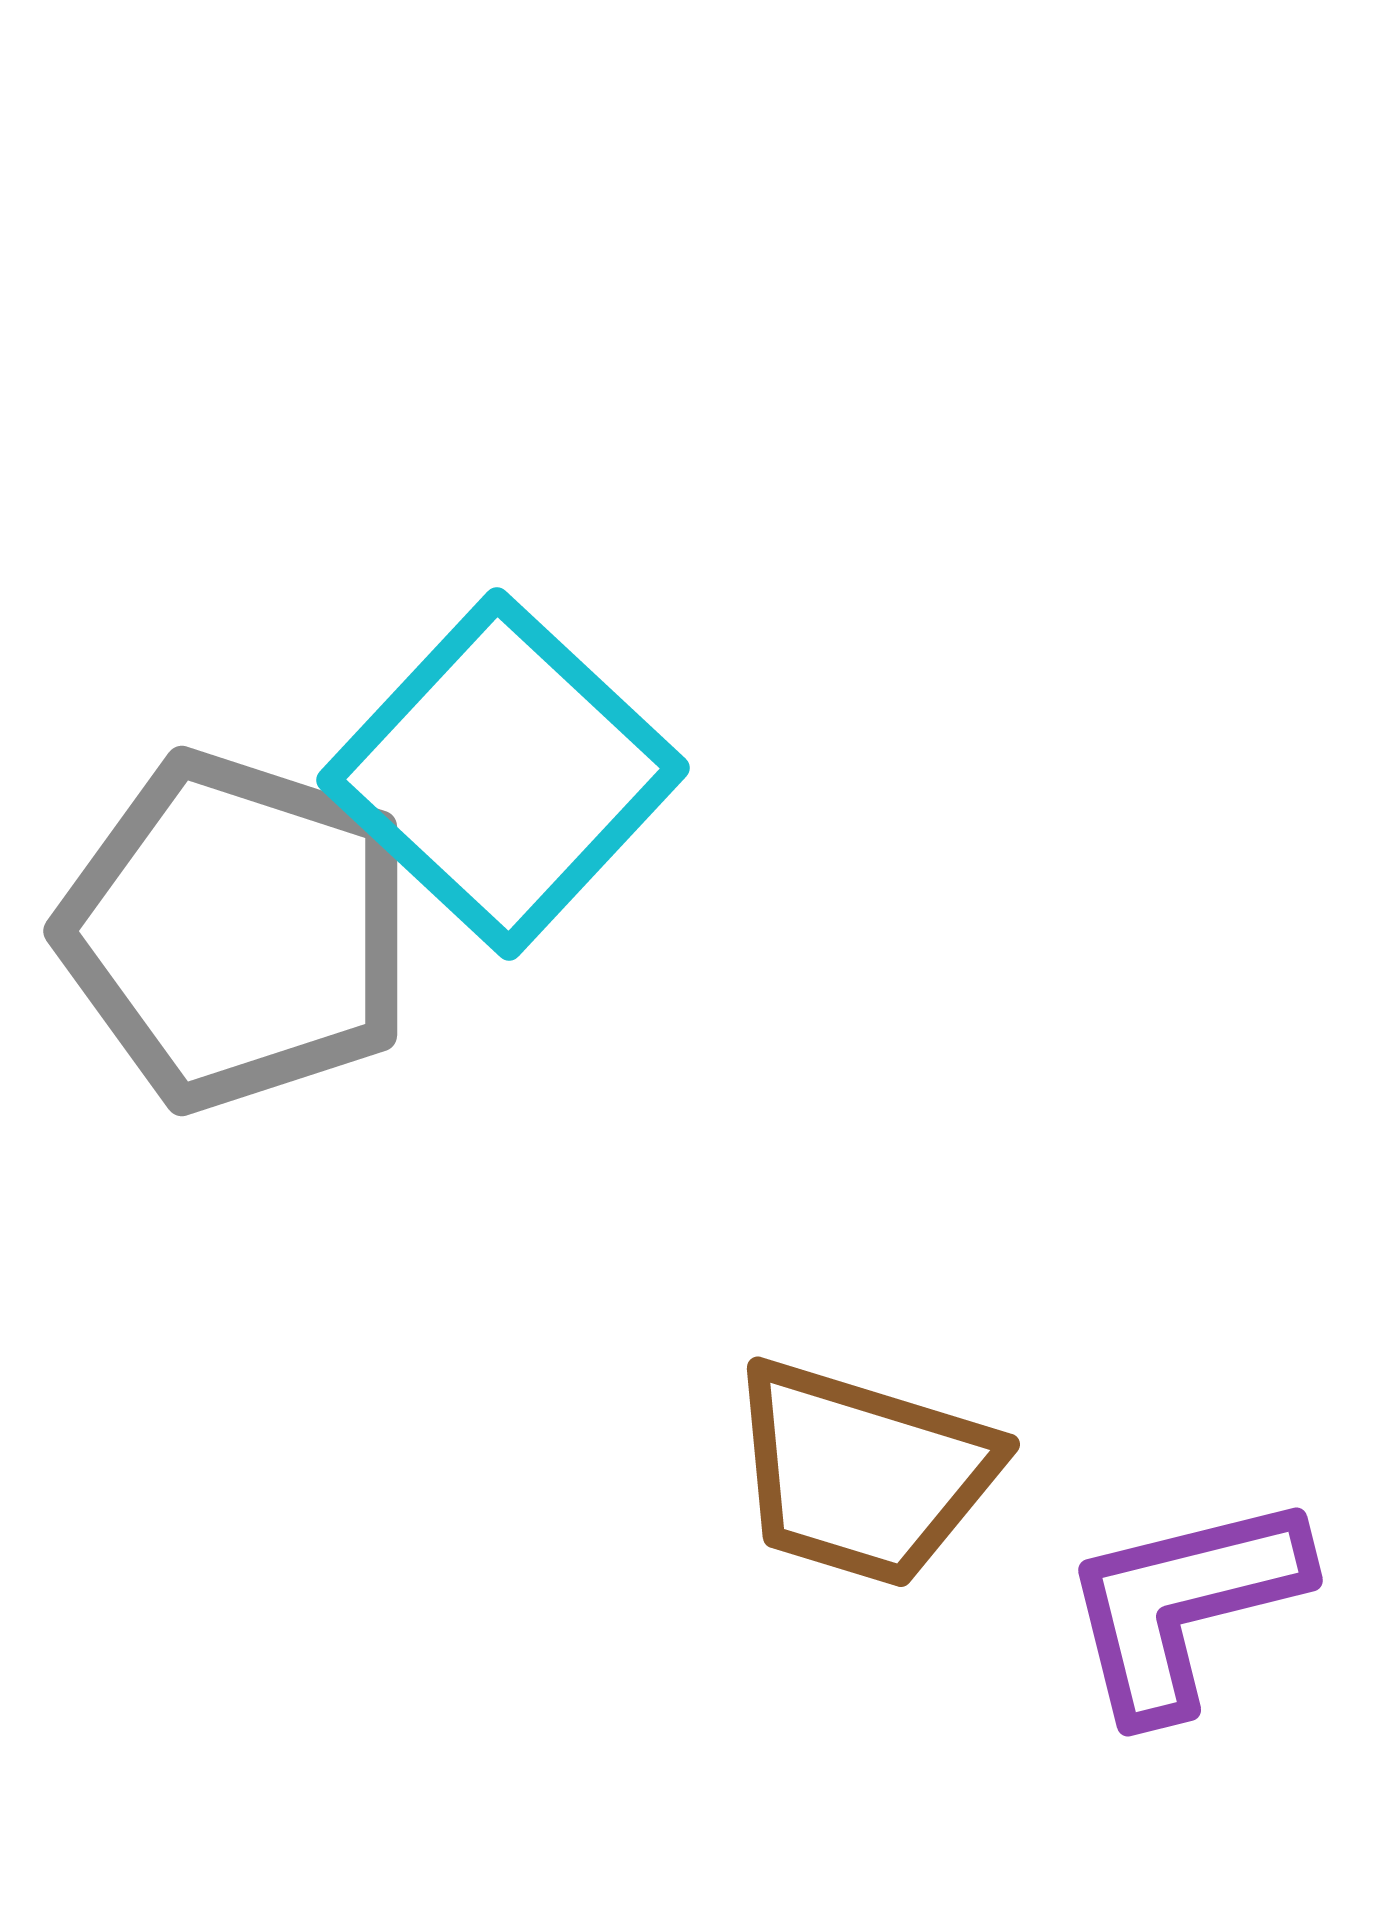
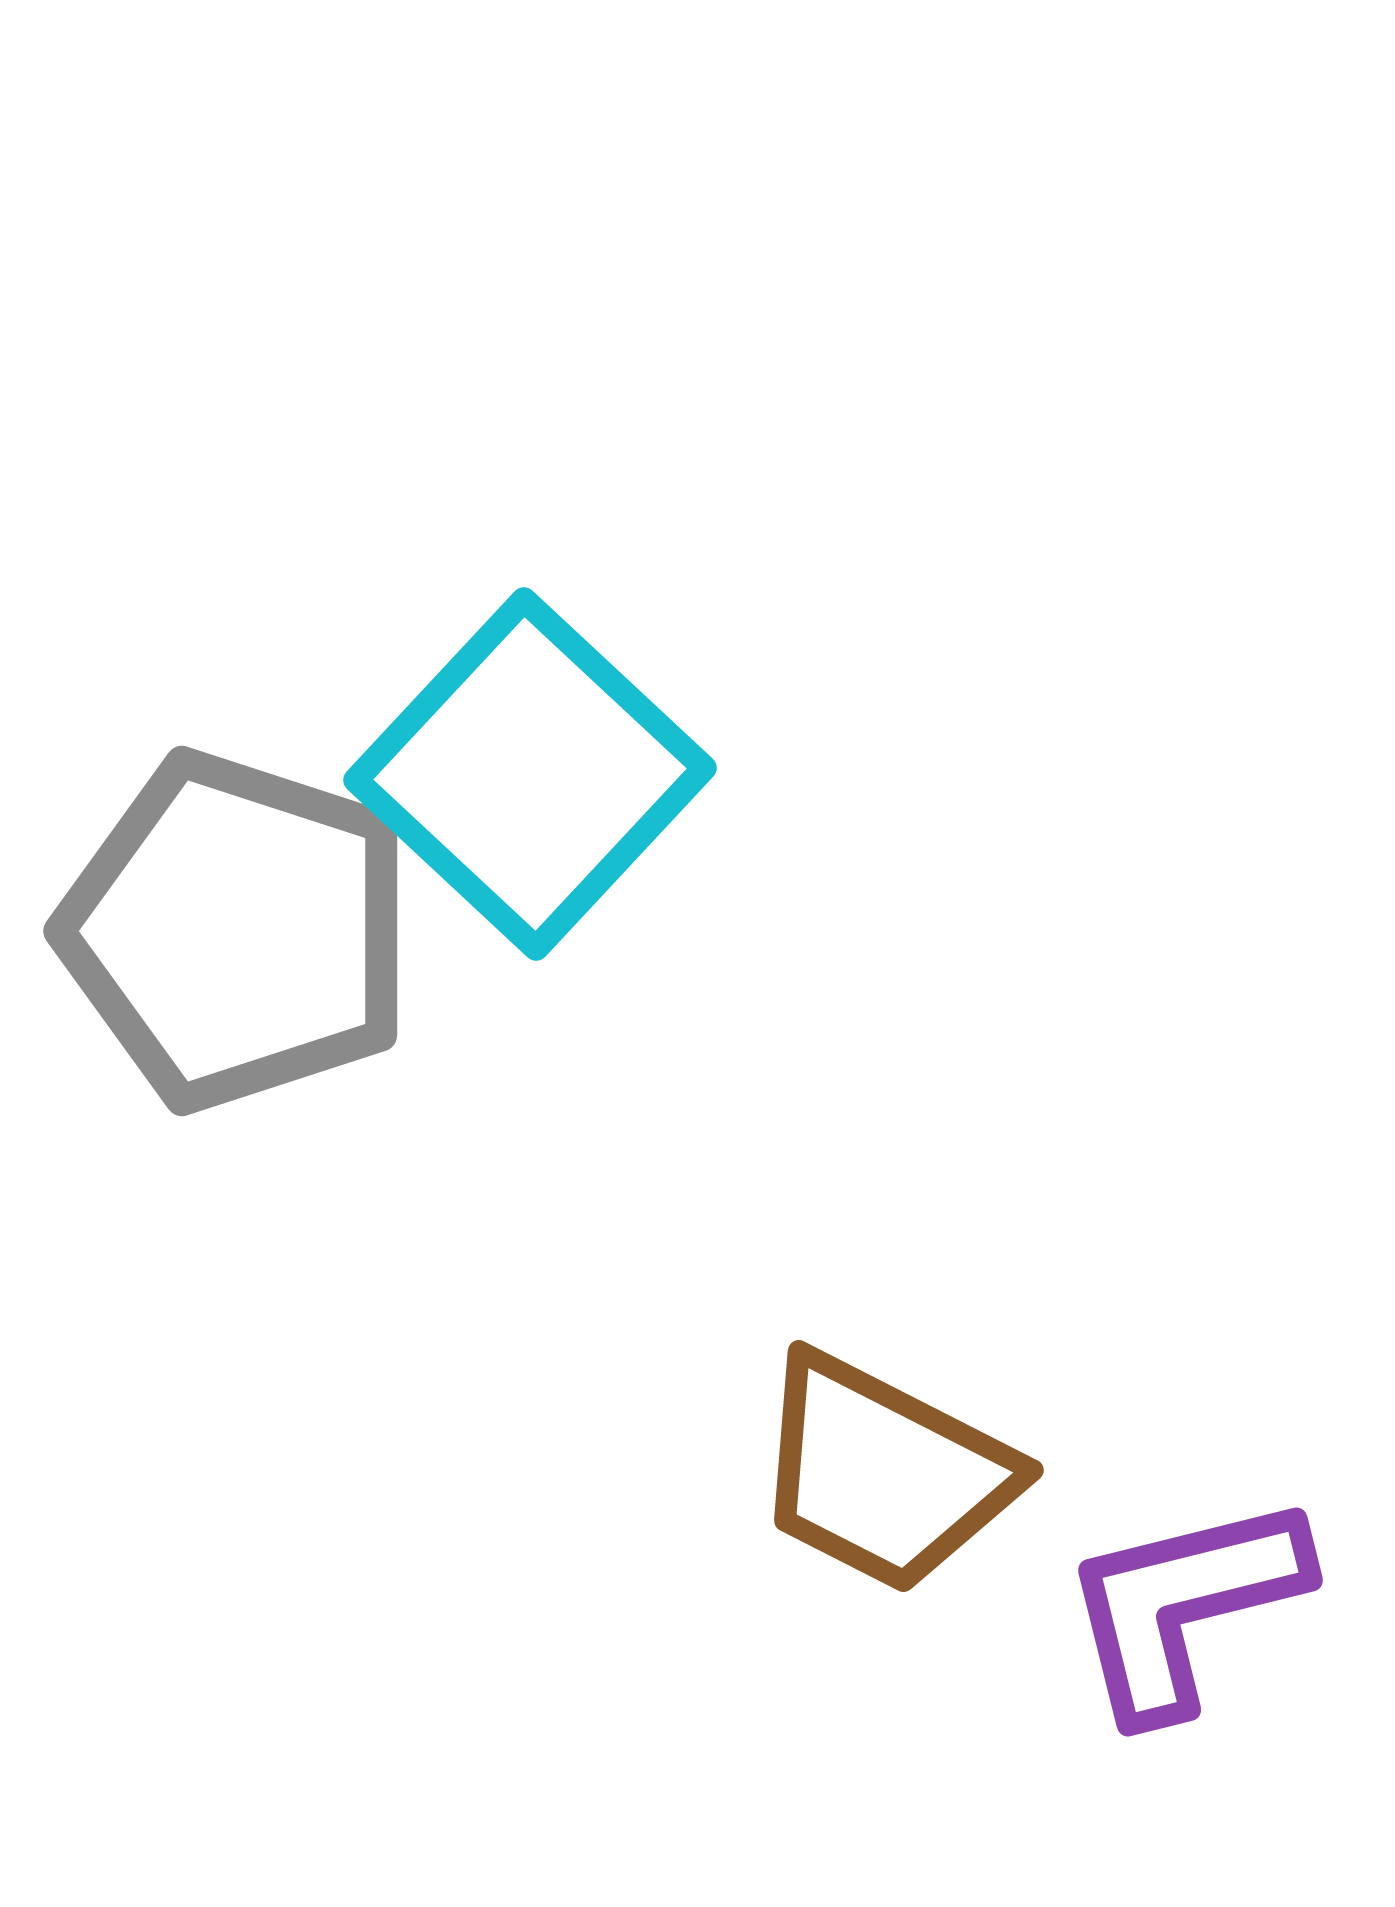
cyan square: moved 27 px right
brown trapezoid: moved 21 px right; rotated 10 degrees clockwise
